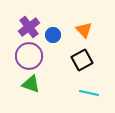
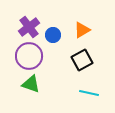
orange triangle: moved 2 px left; rotated 42 degrees clockwise
